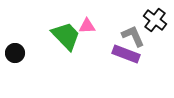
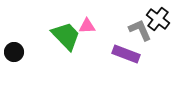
black cross: moved 3 px right, 1 px up
gray L-shape: moved 7 px right, 6 px up
black circle: moved 1 px left, 1 px up
